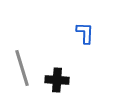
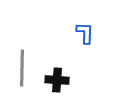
gray line: rotated 18 degrees clockwise
